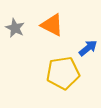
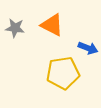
gray star: rotated 18 degrees counterclockwise
blue arrow: rotated 60 degrees clockwise
